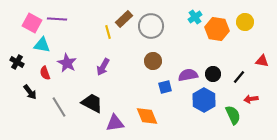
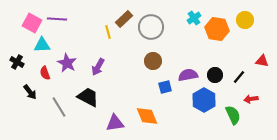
cyan cross: moved 1 px left, 1 px down
yellow circle: moved 2 px up
gray circle: moved 1 px down
cyan triangle: rotated 12 degrees counterclockwise
purple arrow: moved 5 px left
black circle: moved 2 px right, 1 px down
black trapezoid: moved 4 px left, 6 px up
